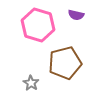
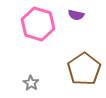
pink hexagon: moved 1 px up
brown pentagon: moved 19 px right, 6 px down; rotated 20 degrees counterclockwise
